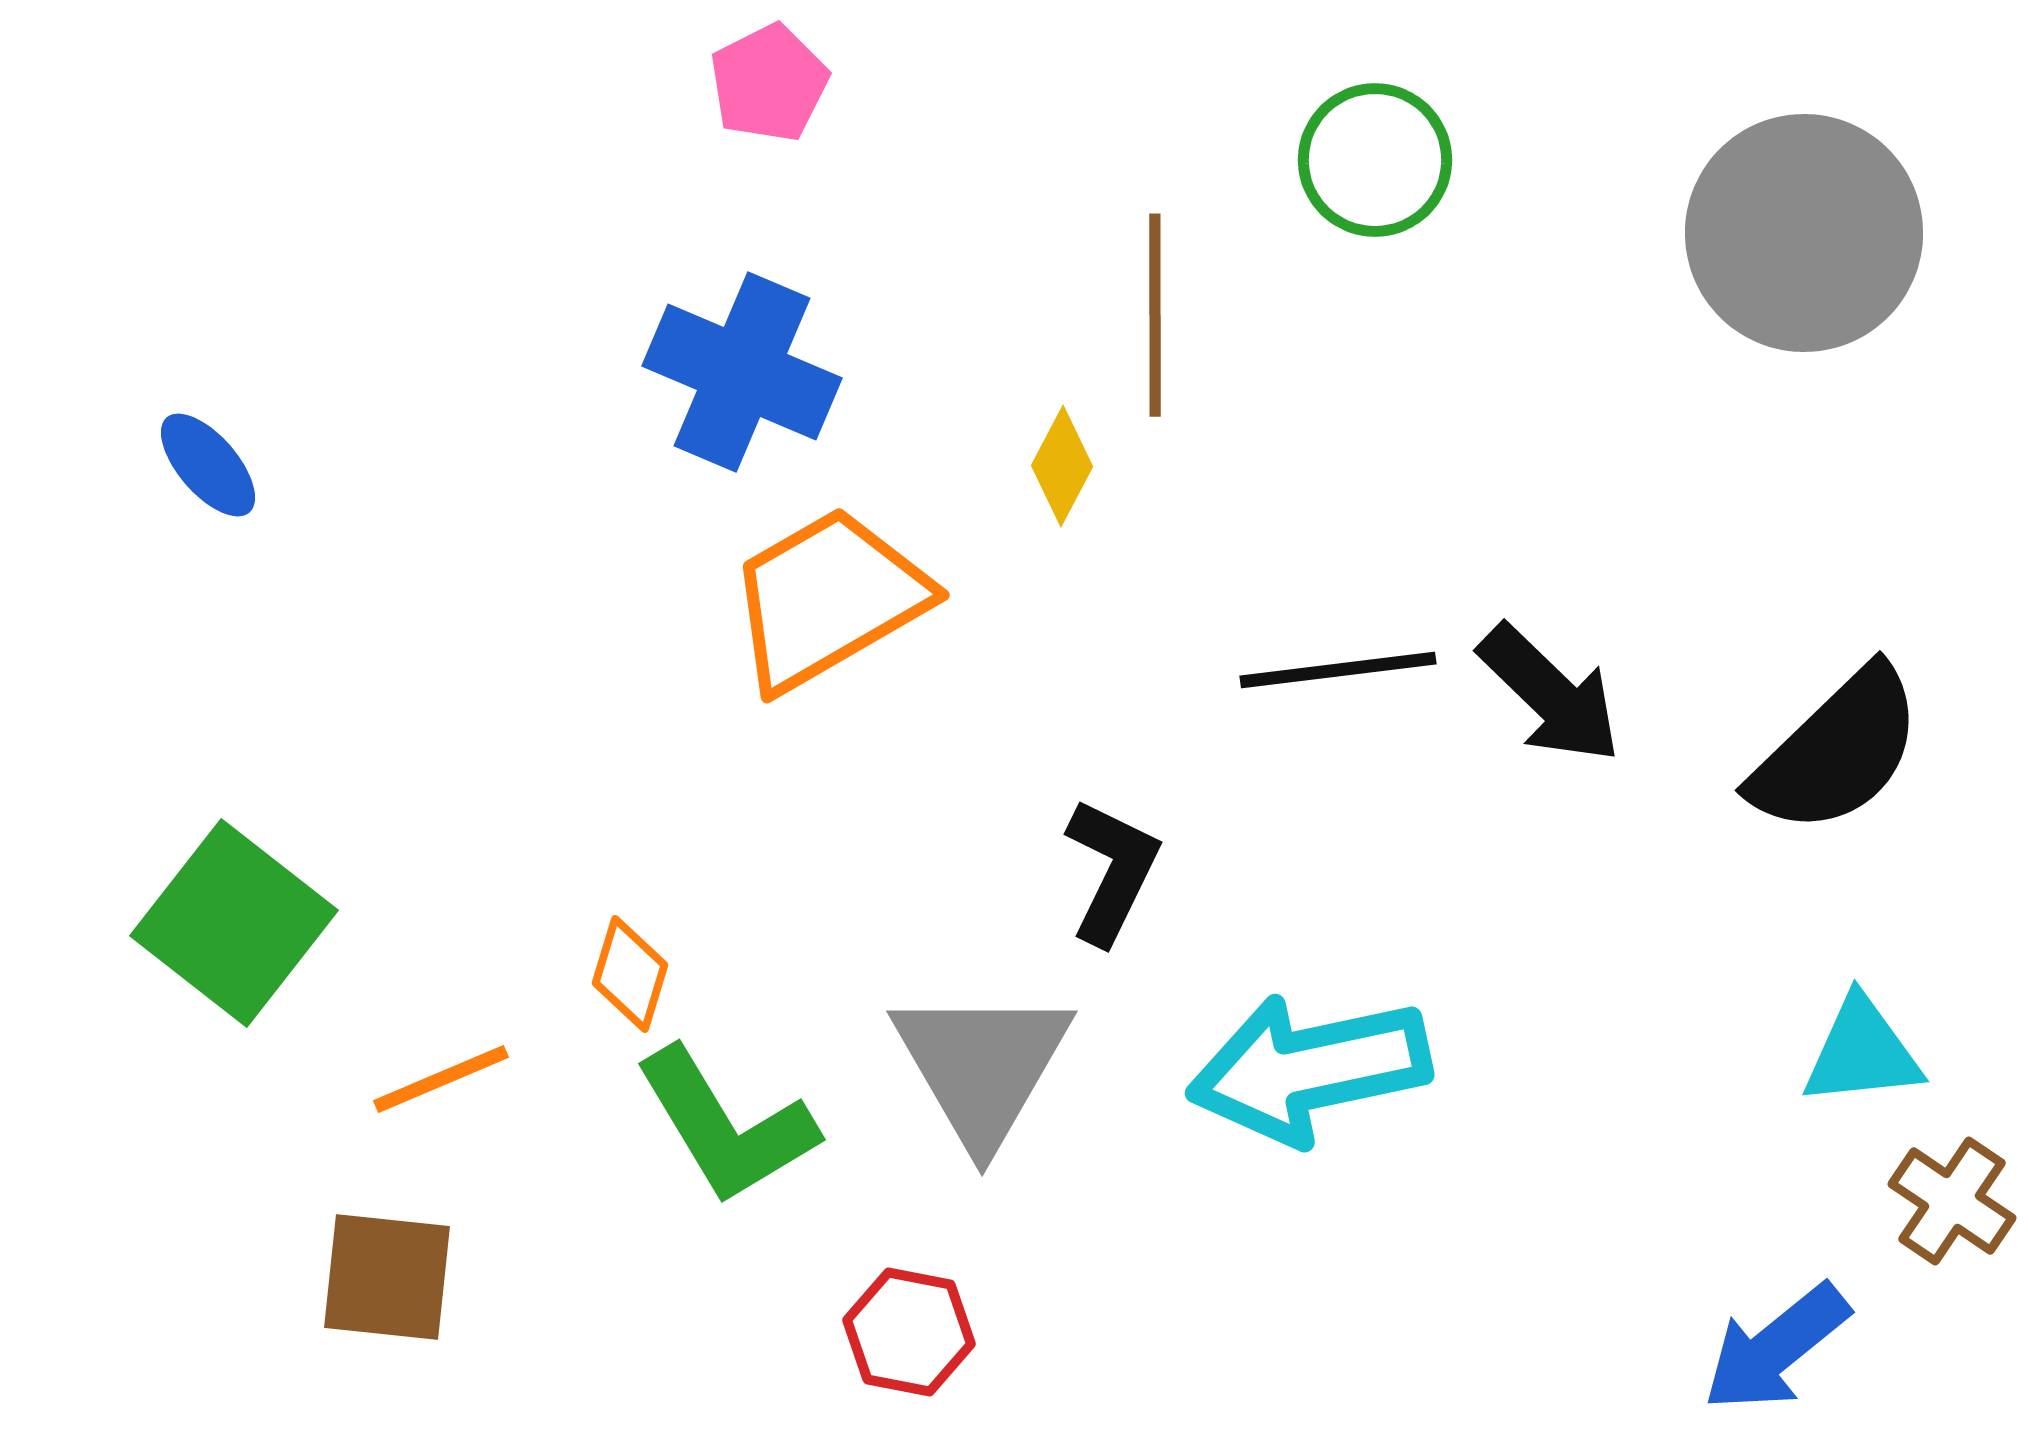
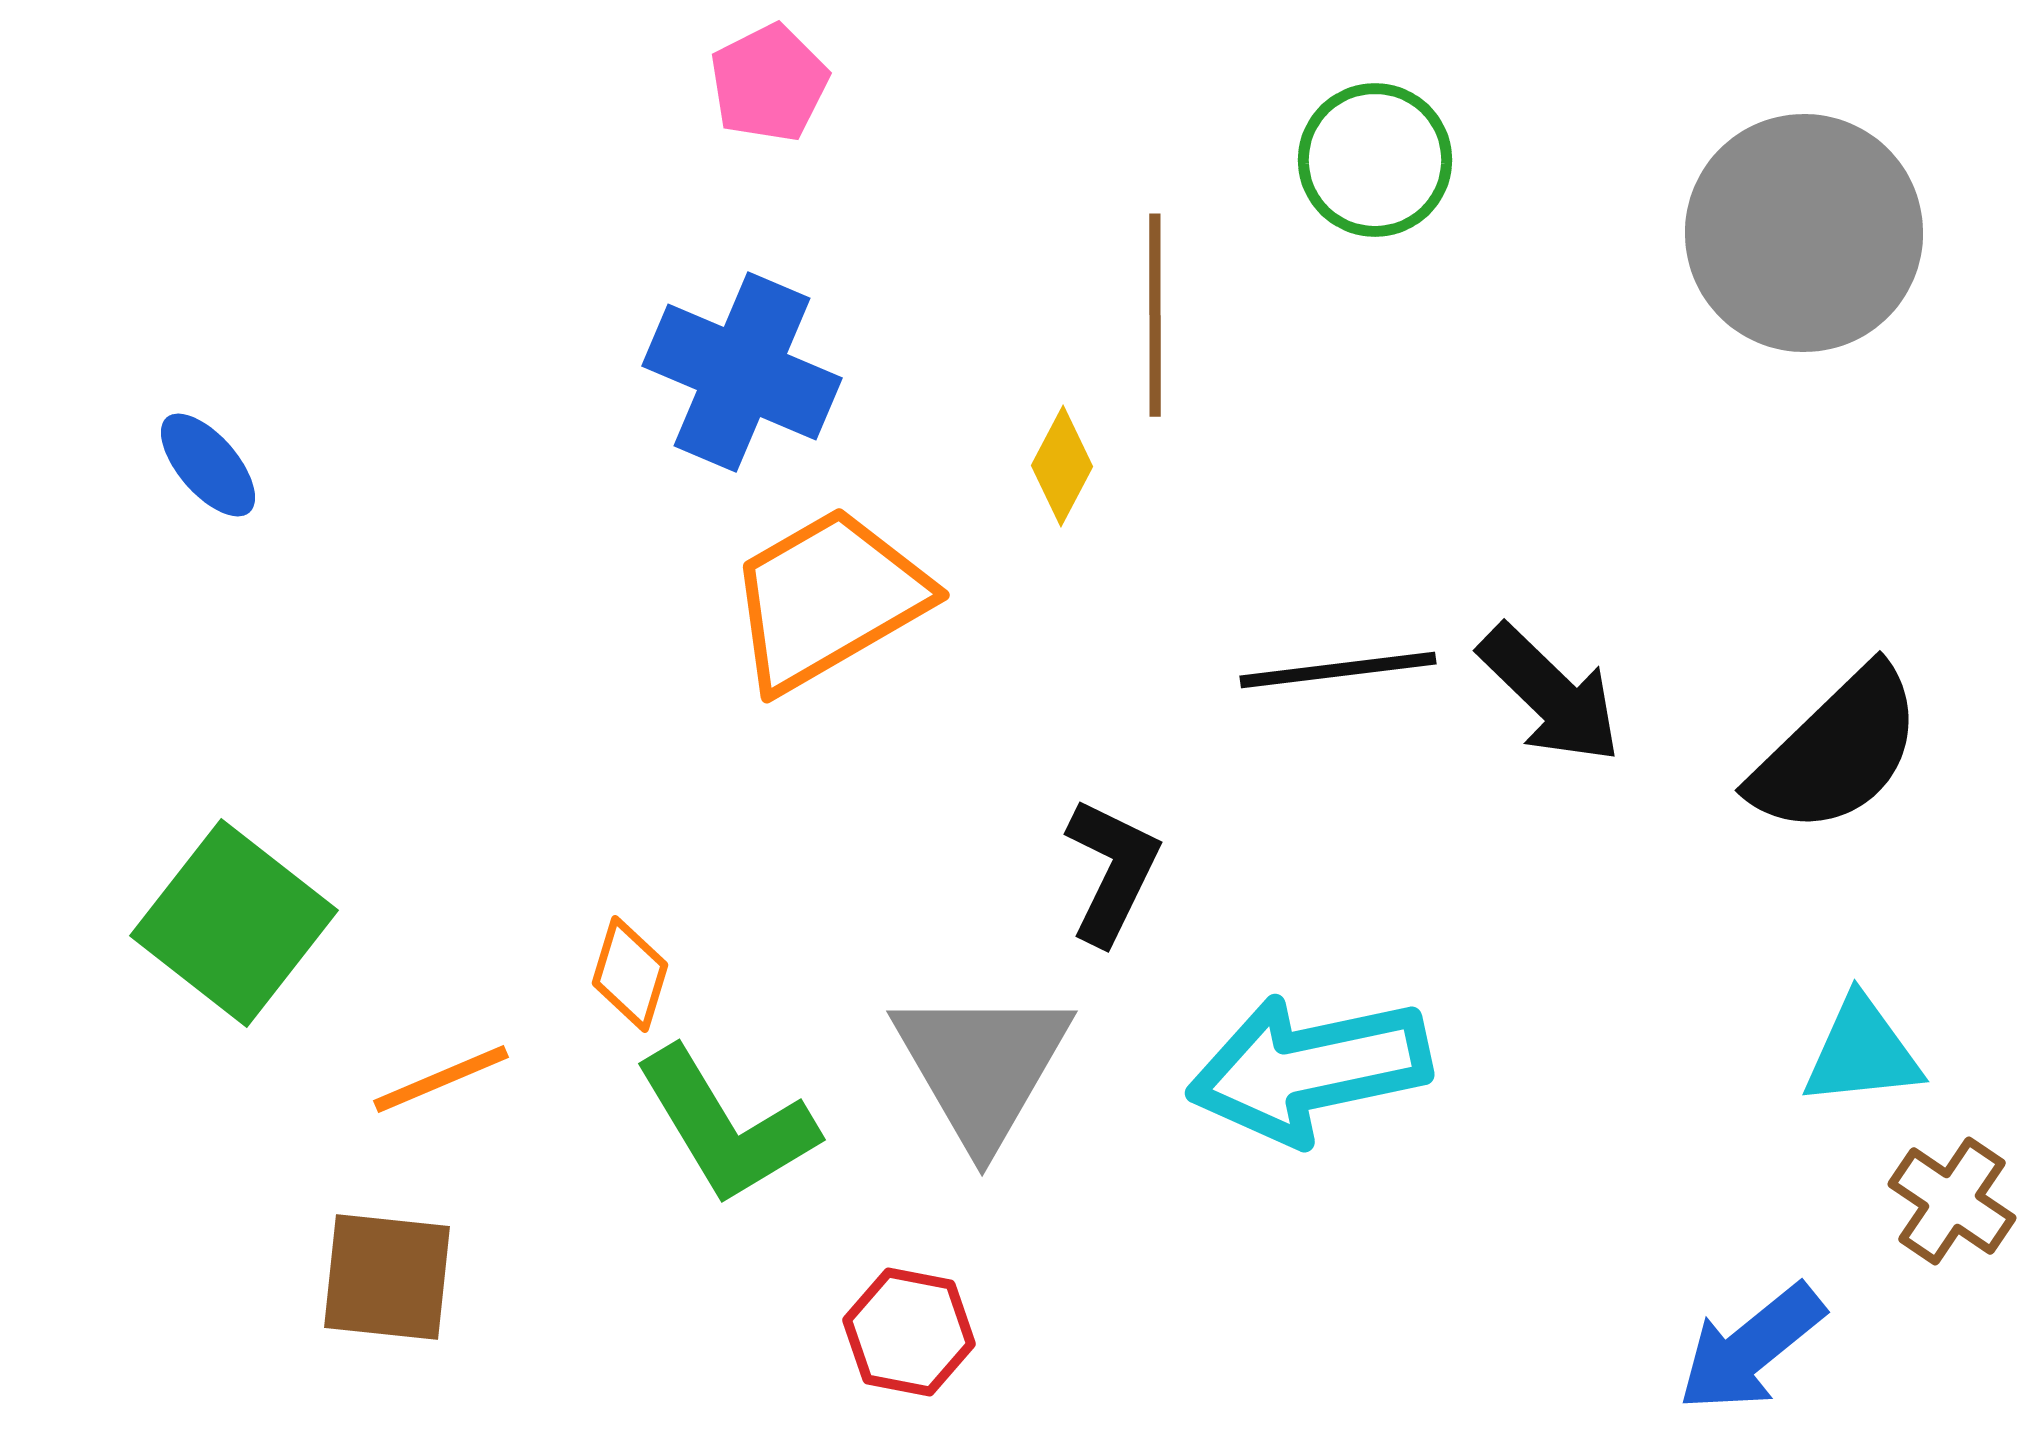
blue arrow: moved 25 px left
